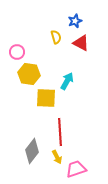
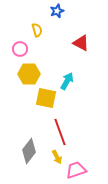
blue star: moved 18 px left, 10 px up
yellow semicircle: moved 19 px left, 7 px up
pink circle: moved 3 px right, 3 px up
yellow hexagon: rotated 10 degrees counterclockwise
yellow square: rotated 10 degrees clockwise
red line: rotated 16 degrees counterclockwise
gray diamond: moved 3 px left
pink trapezoid: moved 1 px down
